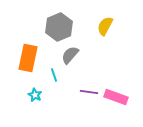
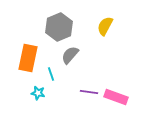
cyan line: moved 3 px left, 1 px up
cyan star: moved 3 px right, 2 px up; rotated 16 degrees counterclockwise
